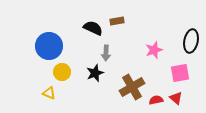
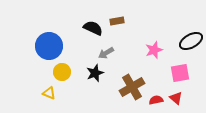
black ellipse: rotated 50 degrees clockwise
gray arrow: rotated 56 degrees clockwise
